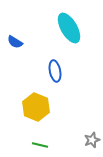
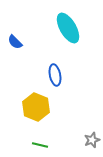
cyan ellipse: moved 1 px left
blue semicircle: rotated 14 degrees clockwise
blue ellipse: moved 4 px down
